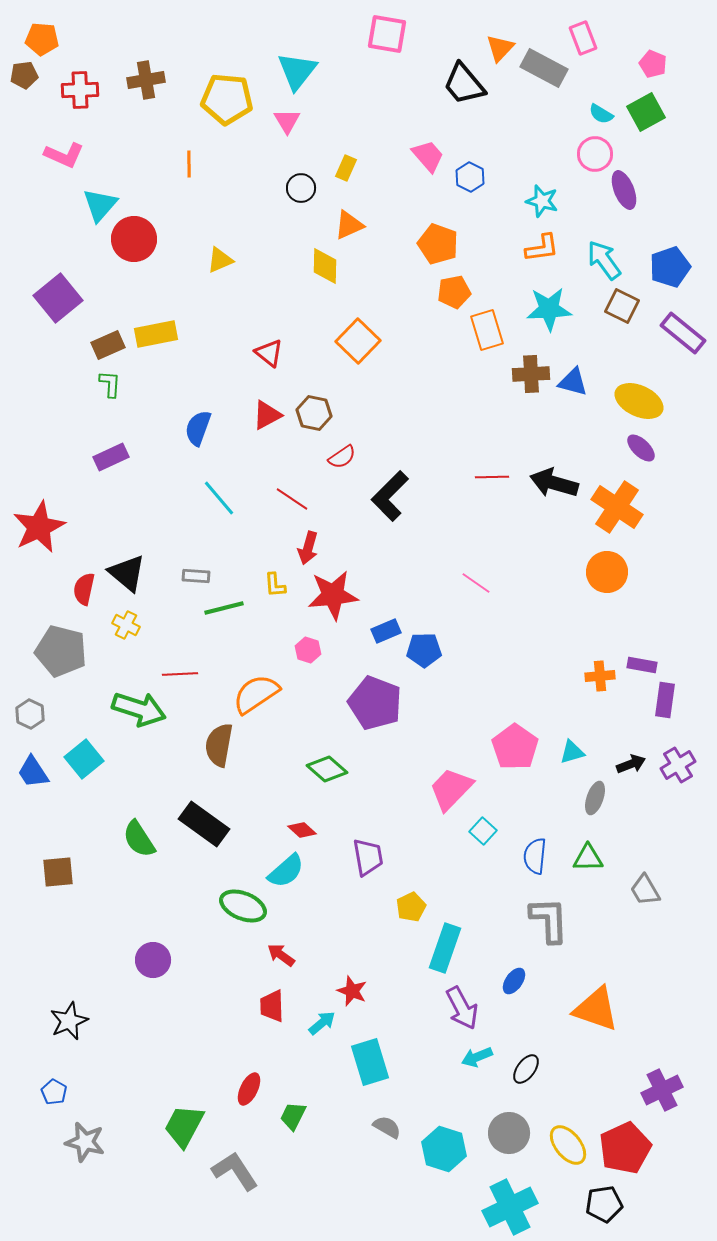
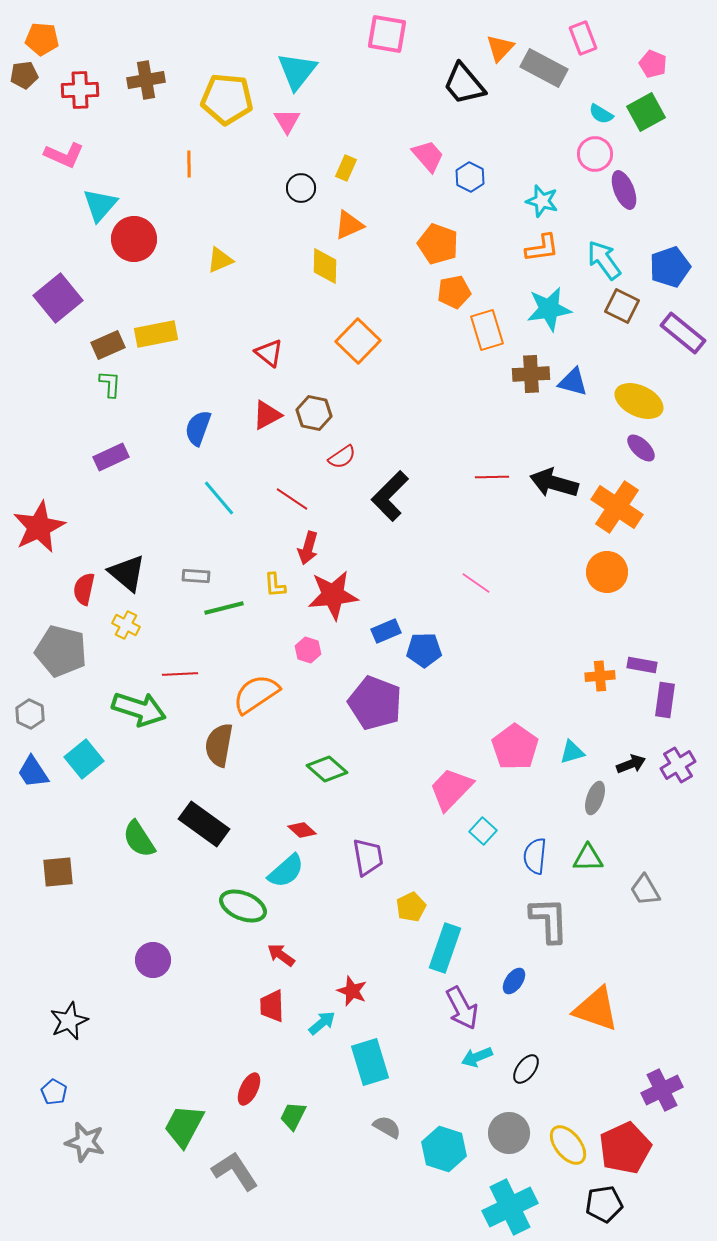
cyan star at (549, 309): rotated 6 degrees counterclockwise
